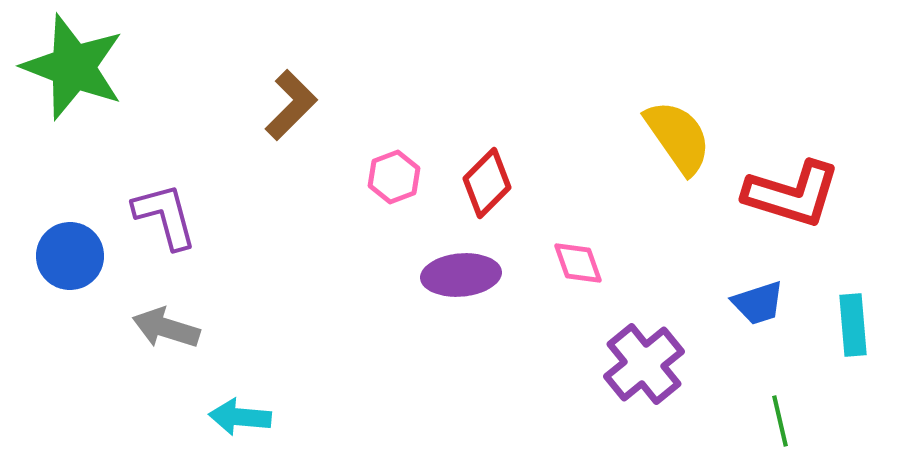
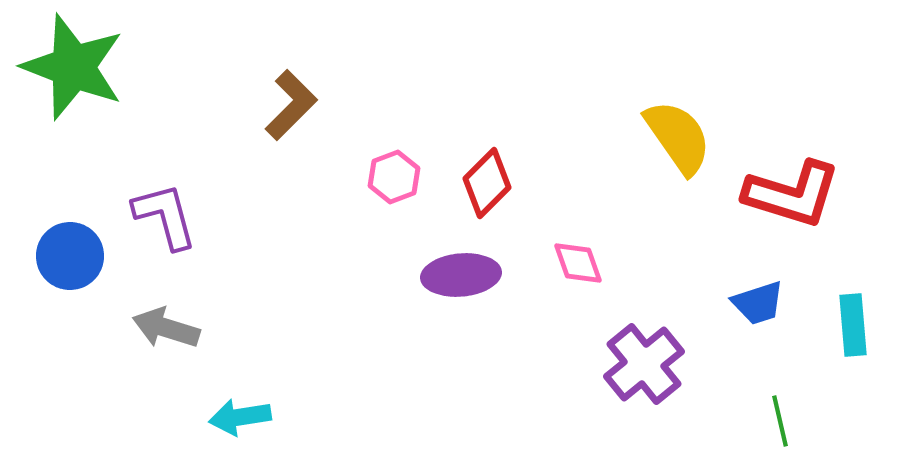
cyan arrow: rotated 14 degrees counterclockwise
